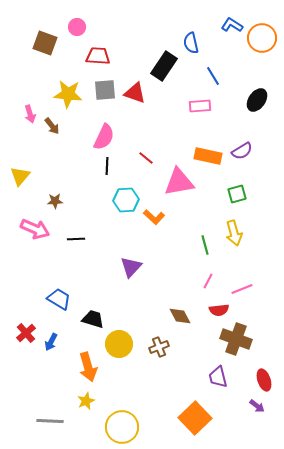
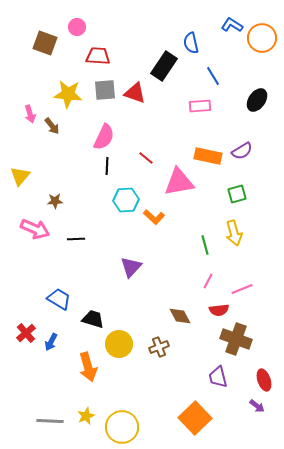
yellow star at (86, 401): moved 15 px down
